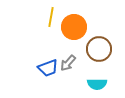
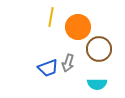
orange circle: moved 4 px right
gray arrow: rotated 24 degrees counterclockwise
